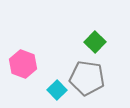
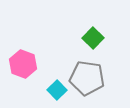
green square: moved 2 px left, 4 px up
